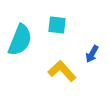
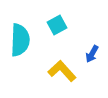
cyan square: rotated 36 degrees counterclockwise
cyan semicircle: rotated 20 degrees counterclockwise
